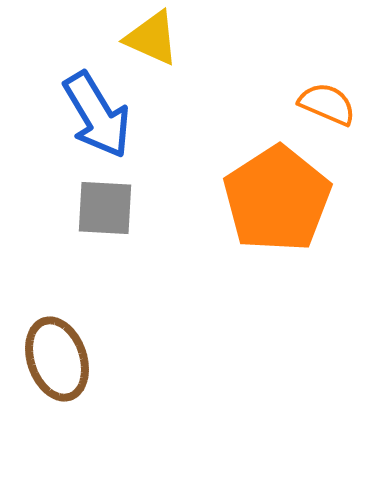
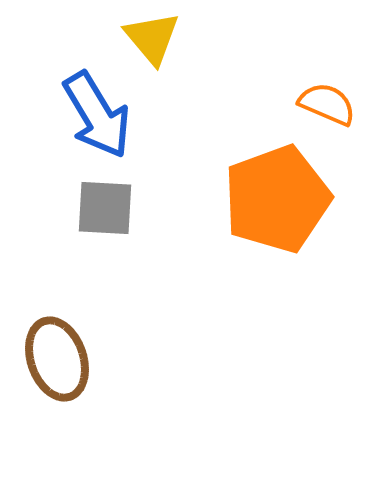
yellow triangle: rotated 26 degrees clockwise
orange pentagon: rotated 13 degrees clockwise
